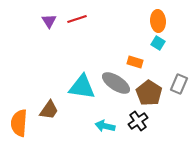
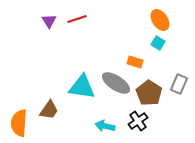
orange ellipse: moved 2 px right, 1 px up; rotated 30 degrees counterclockwise
